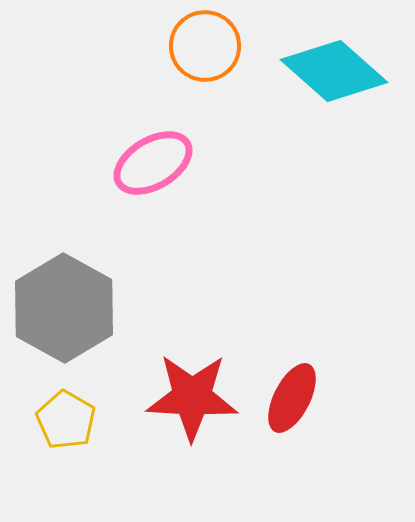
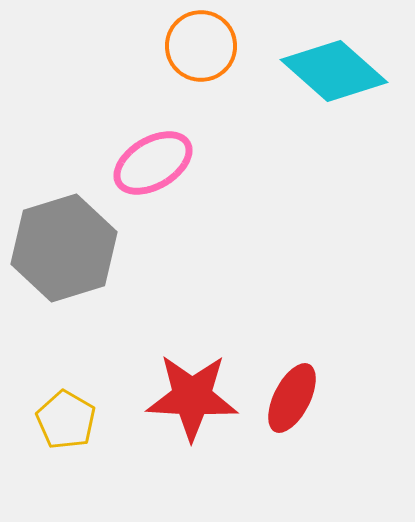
orange circle: moved 4 px left
gray hexagon: moved 60 px up; rotated 14 degrees clockwise
